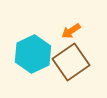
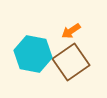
cyan hexagon: rotated 24 degrees counterclockwise
